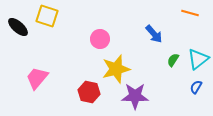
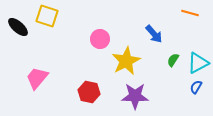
cyan triangle: moved 4 px down; rotated 10 degrees clockwise
yellow star: moved 10 px right, 8 px up; rotated 12 degrees counterclockwise
